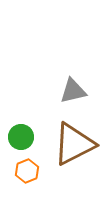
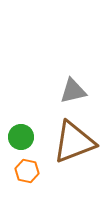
brown triangle: moved 2 px up; rotated 6 degrees clockwise
orange hexagon: rotated 25 degrees counterclockwise
